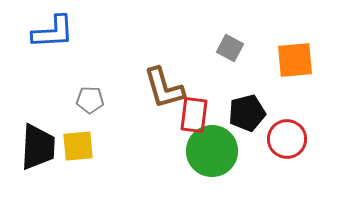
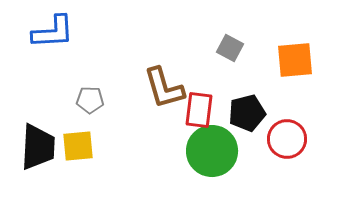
red rectangle: moved 5 px right, 5 px up
